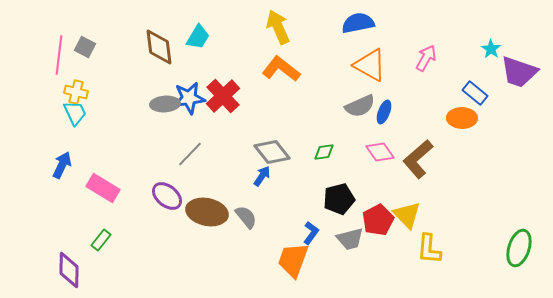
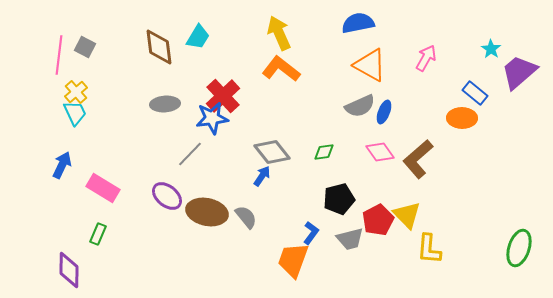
yellow arrow at (278, 27): moved 1 px right, 6 px down
purple trapezoid at (519, 72): rotated 120 degrees clockwise
yellow cross at (76, 92): rotated 35 degrees clockwise
blue star at (189, 98): moved 23 px right, 20 px down
green rectangle at (101, 240): moved 3 px left, 6 px up; rotated 15 degrees counterclockwise
